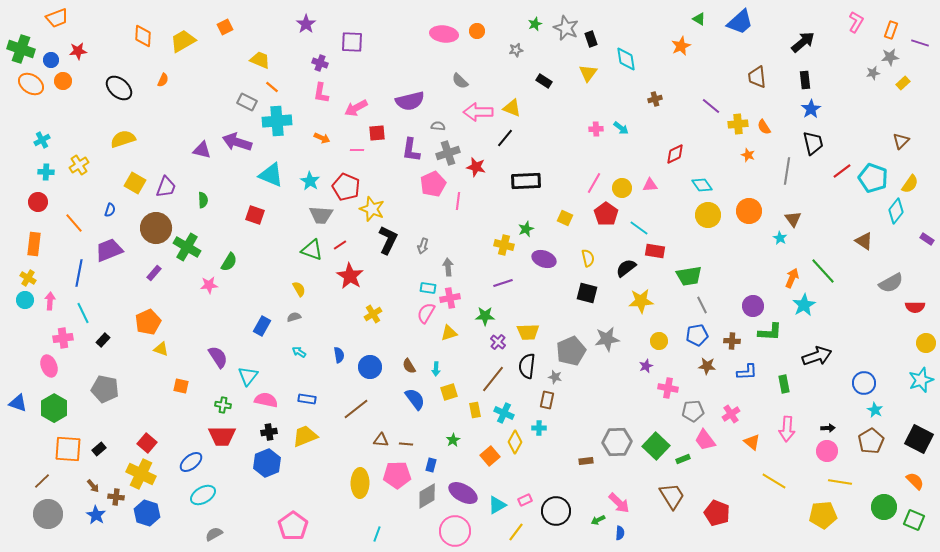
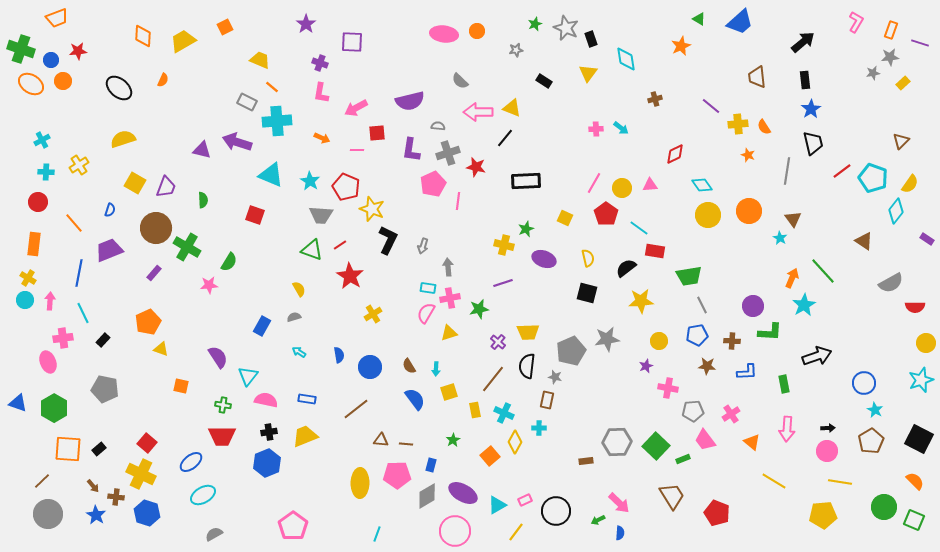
green star at (485, 316): moved 6 px left, 7 px up; rotated 12 degrees counterclockwise
pink ellipse at (49, 366): moved 1 px left, 4 px up
